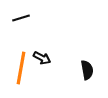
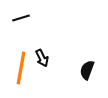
black arrow: rotated 36 degrees clockwise
black semicircle: rotated 150 degrees counterclockwise
